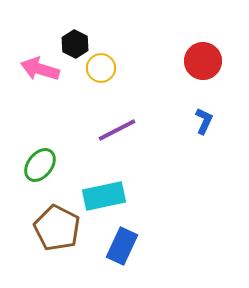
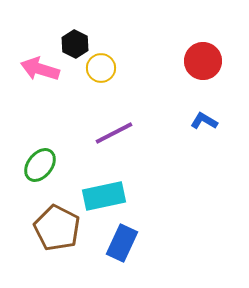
blue L-shape: rotated 84 degrees counterclockwise
purple line: moved 3 px left, 3 px down
blue rectangle: moved 3 px up
